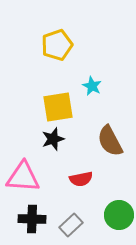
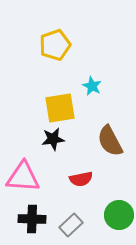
yellow pentagon: moved 2 px left
yellow square: moved 2 px right, 1 px down
black star: rotated 10 degrees clockwise
